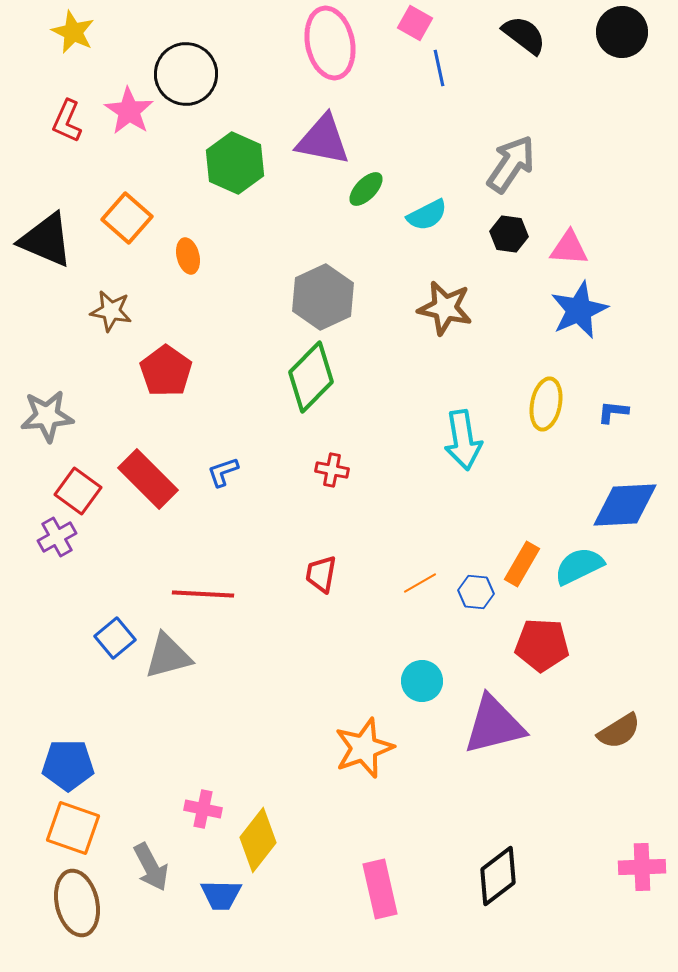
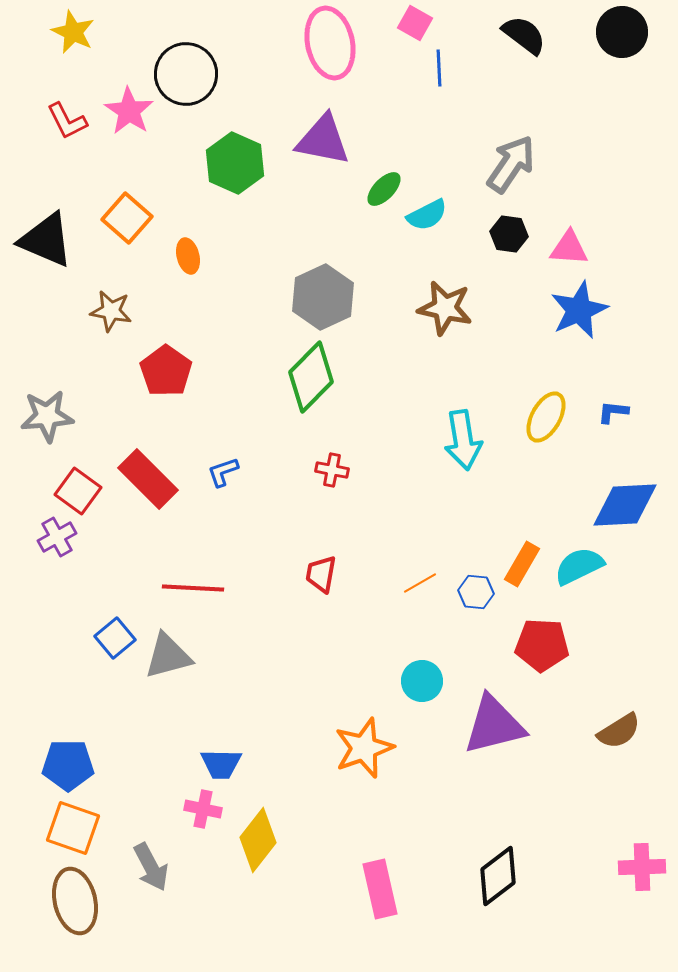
blue line at (439, 68): rotated 9 degrees clockwise
red L-shape at (67, 121): rotated 51 degrees counterclockwise
green ellipse at (366, 189): moved 18 px right
yellow ellipse at (546, 404): moved 13 px down; rotated 18 degrees clockwise
red line at (203, 594): moved 10 px left, 6 px up
blue trapezoid at (221, 895): moved 131 px up
brown ellipse at (77, 903): moved 2 px left, 2 px up
